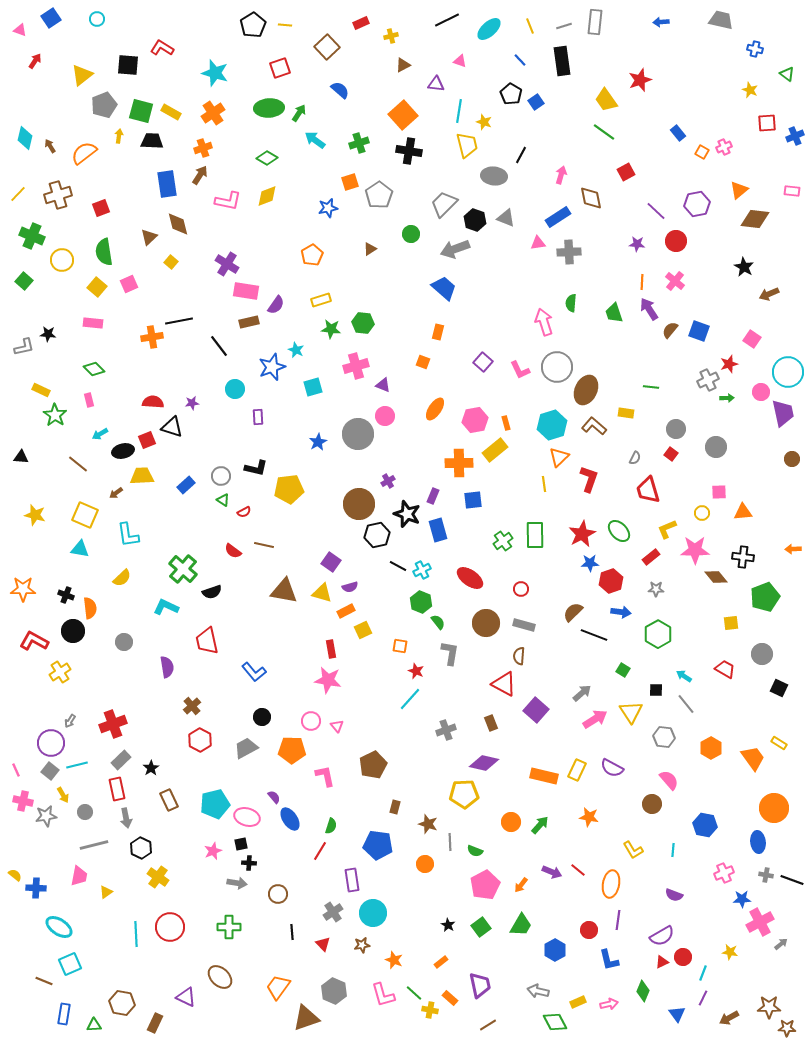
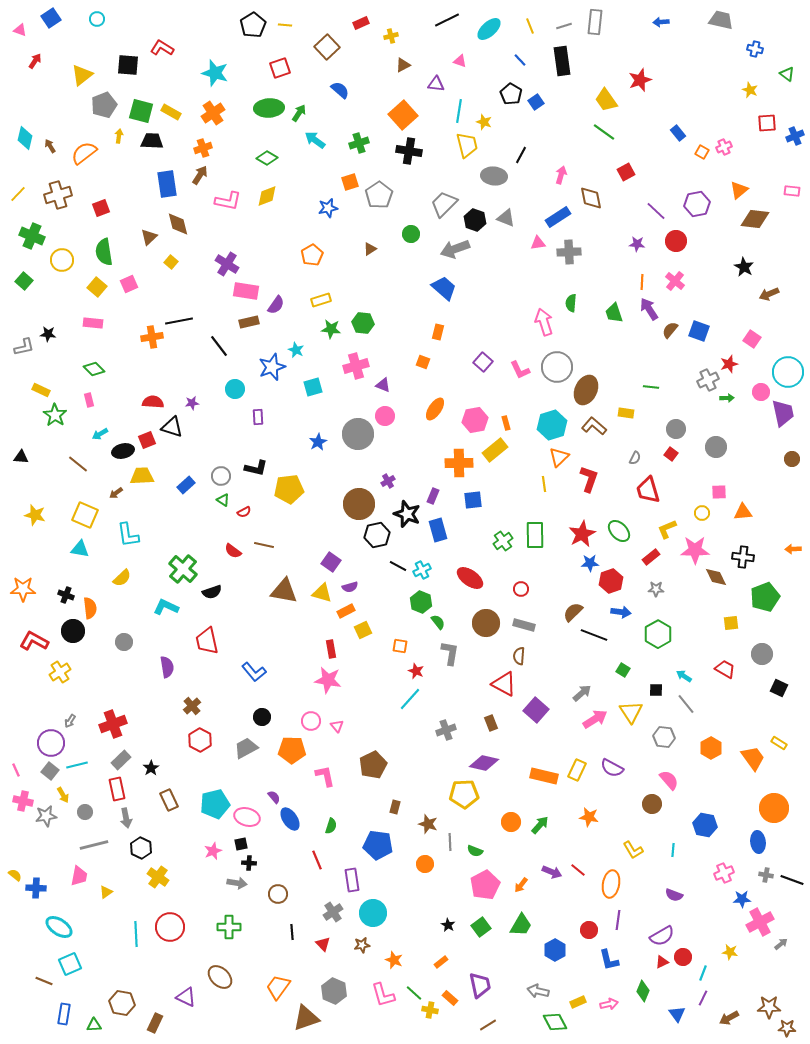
brown diamond at (716, 577): rotated 15 degrees clockwise
red line at (320, 851): moved 3 px left, 9 px down; rotated 54 degrees counterclockwise
